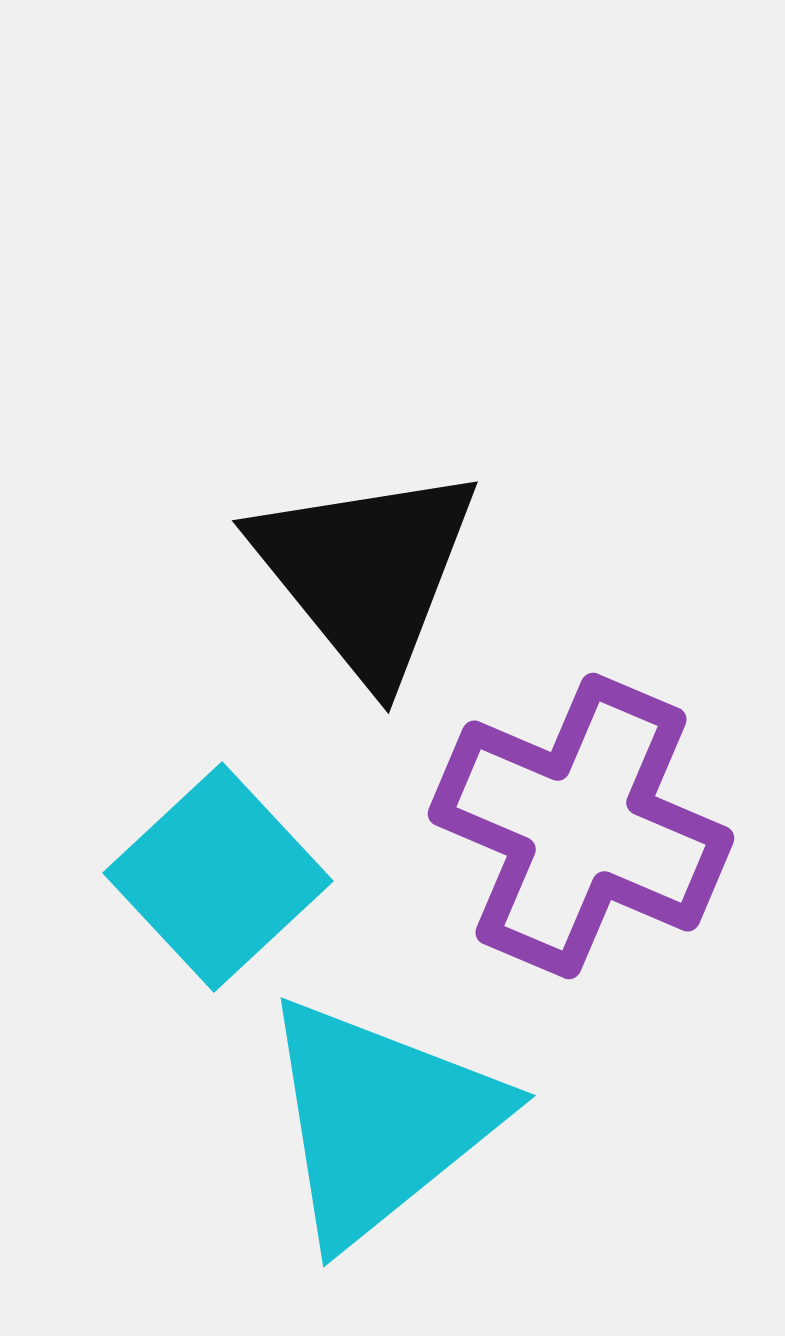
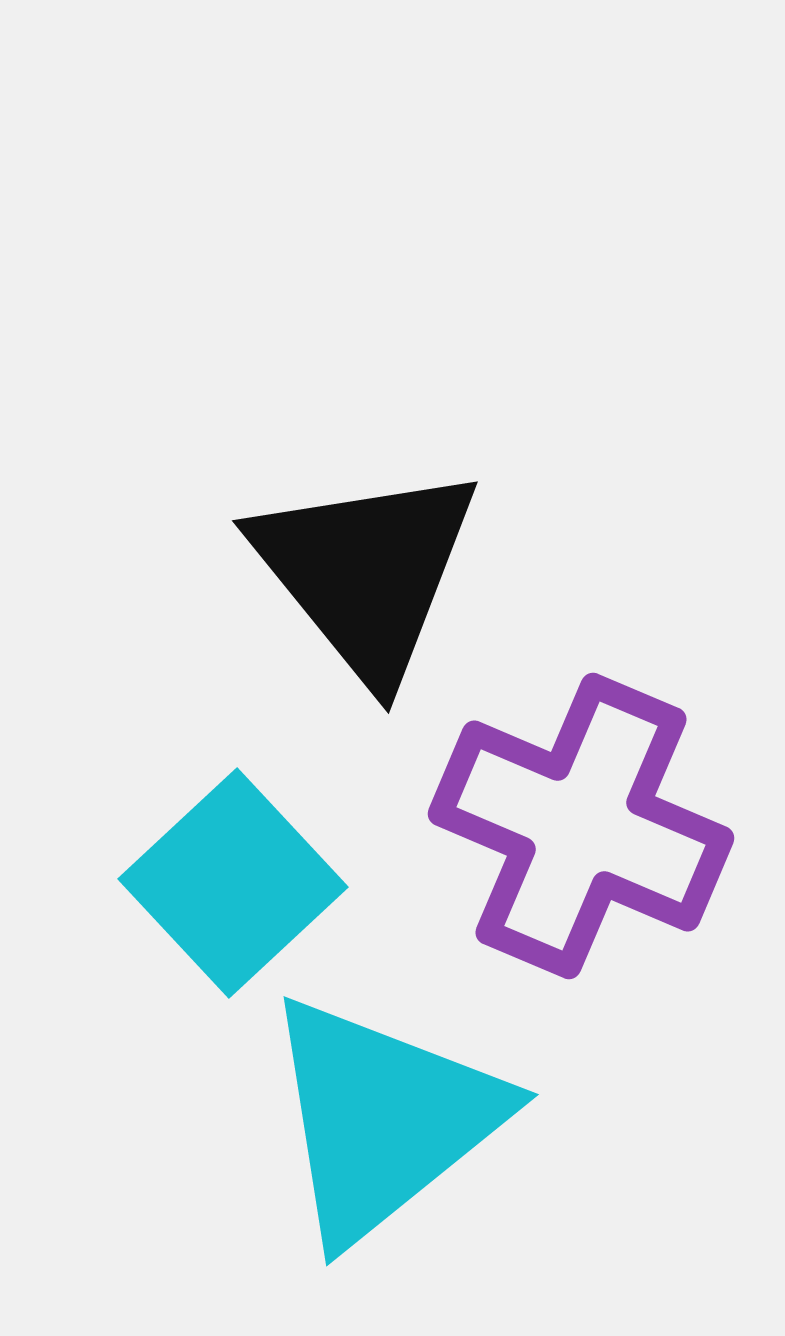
cyan square: moved 15 px right, 6 px down
cyan triangle: moved 3 px right, 1 px up
